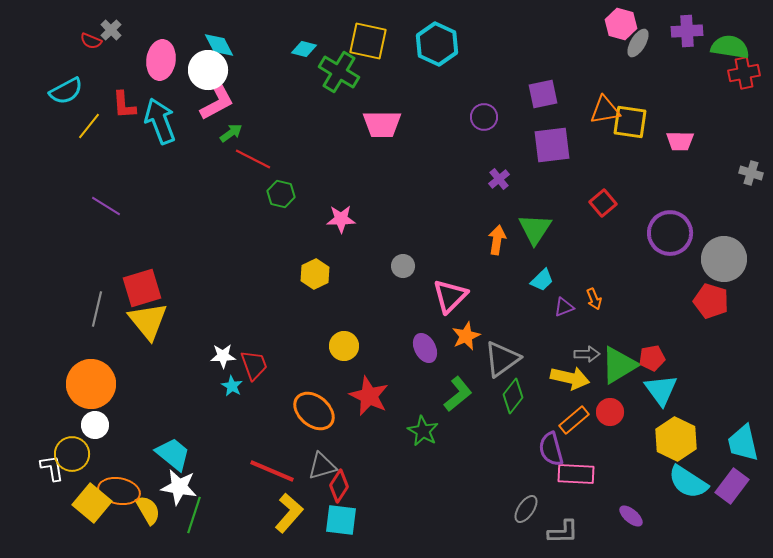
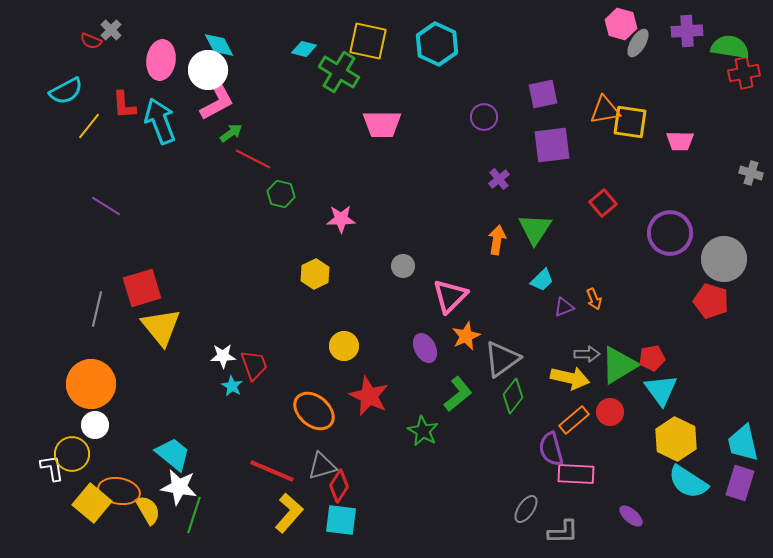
yellow triangle at (148, 321): moved 13 px right, 6 px down
purple rectangle at (732, 486): moved 8 px right, 3 px up; rotated 20 degrees counterclockwise
